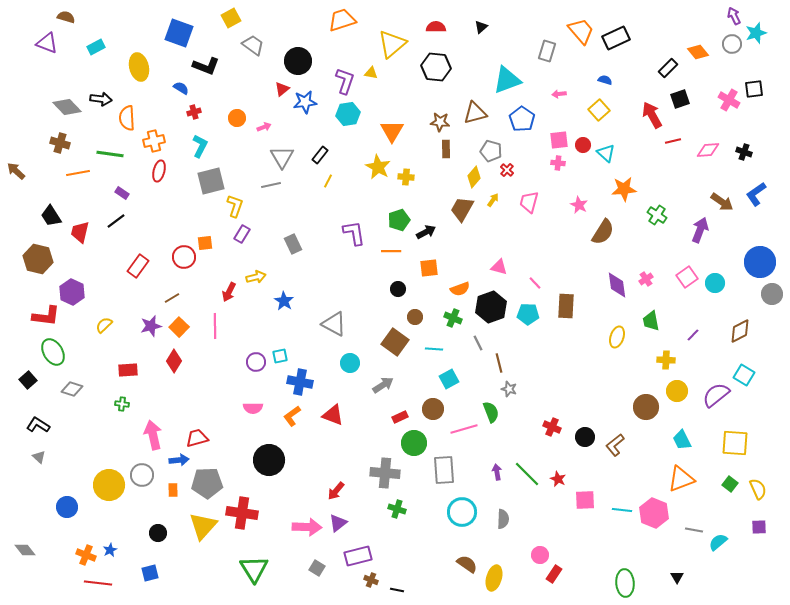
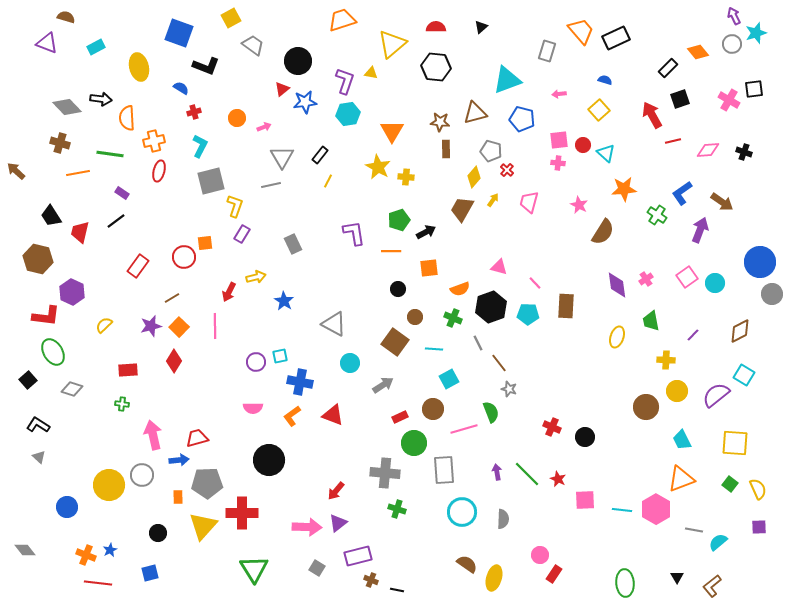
blue pentagon at (522, 119): rotated 20 degrees counterclockwise
blue L-shape at (756, 194): moved 74 px left, 1 px up
brown line at (499, 363): rotated 24 degrees counterclockwise
brown L-shape at (615, 445): moved 97 px right, 141 px down
orange rectangle at (173, 490): moved 5 px right, 7 px down
red cross at (242, 513): rotated 8 degrees counterclockwise
pink hexagon at (654, 513): moved 2 px right, 4 px up; rotated 8 degrees clockwise
